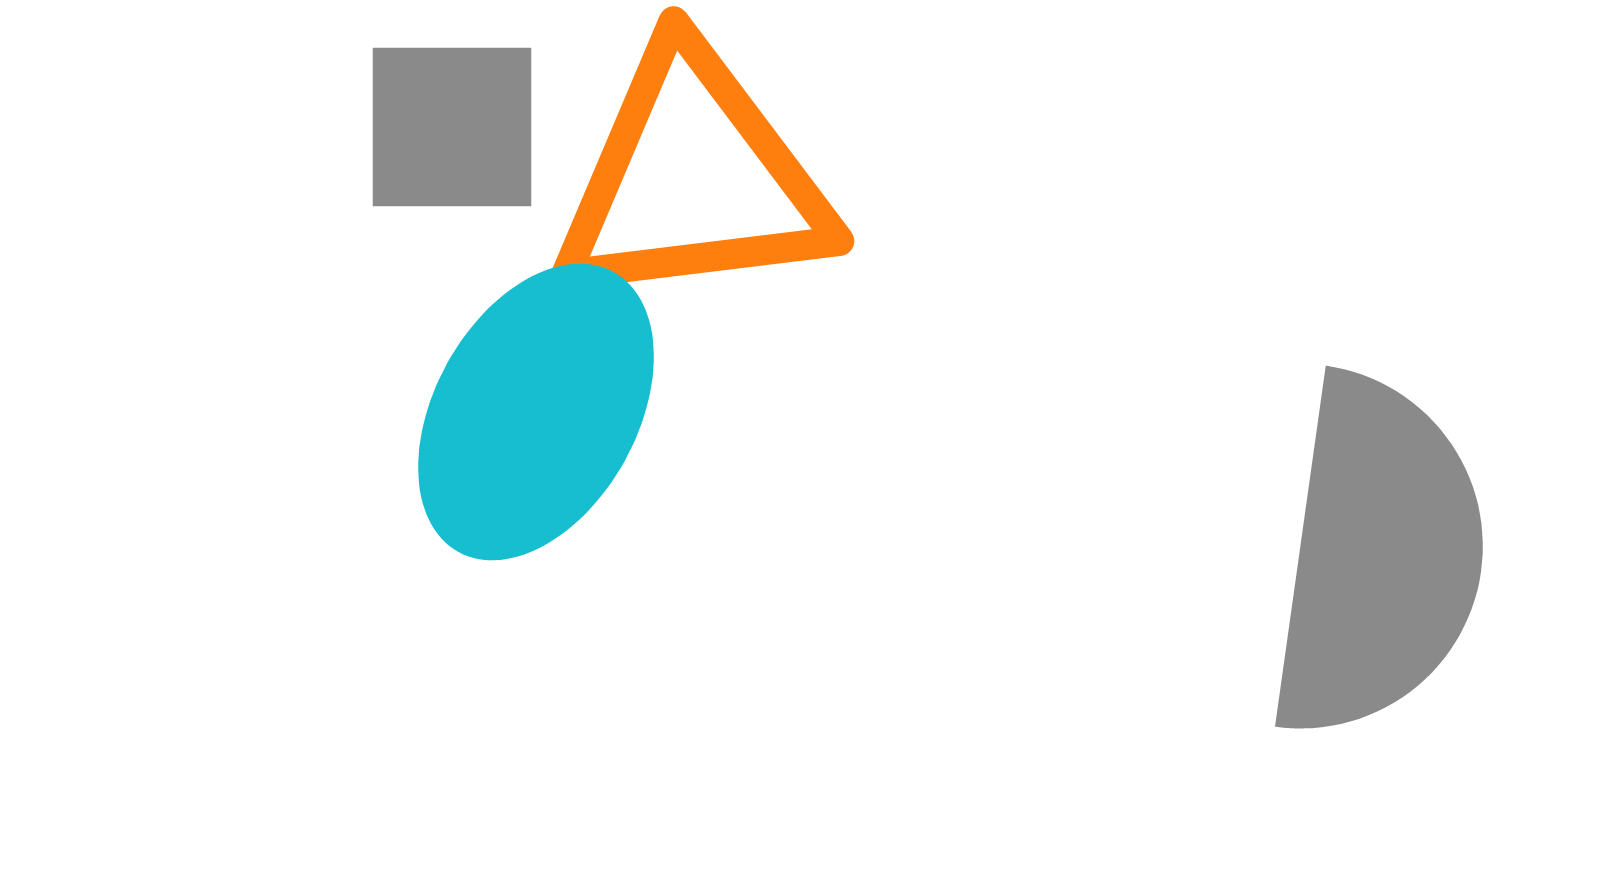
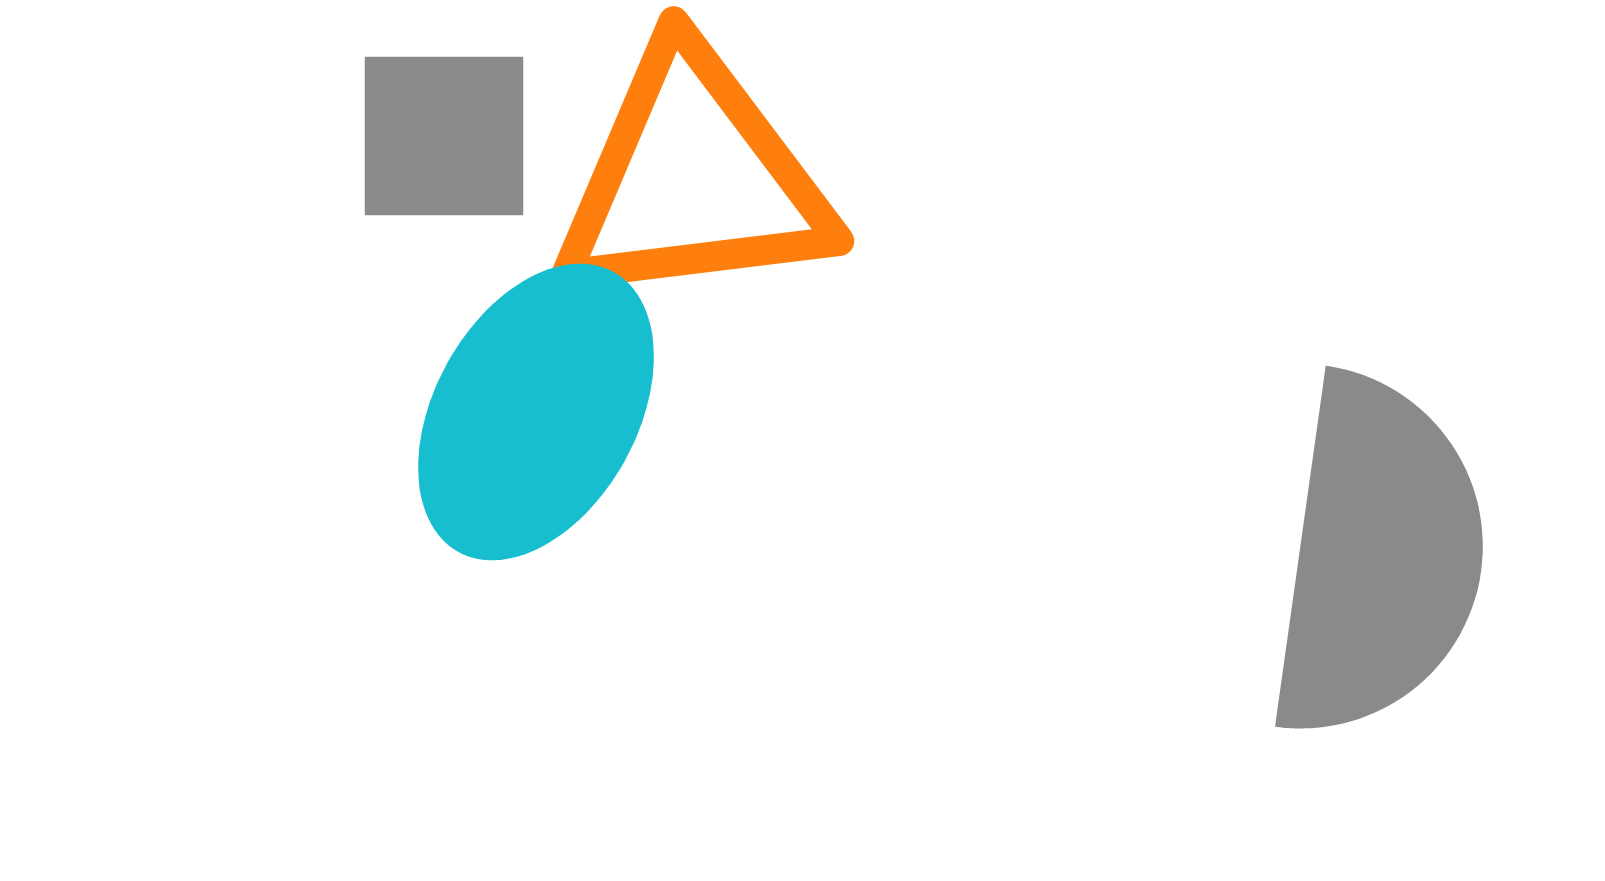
gray square: moved 8 px left, 9 px down
